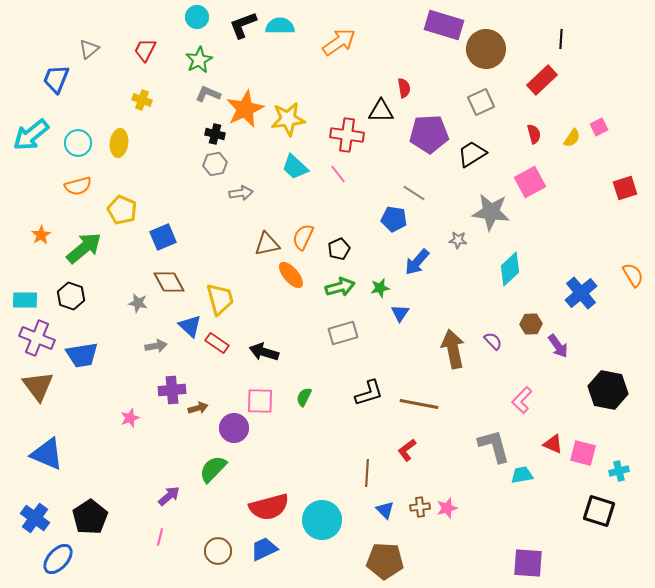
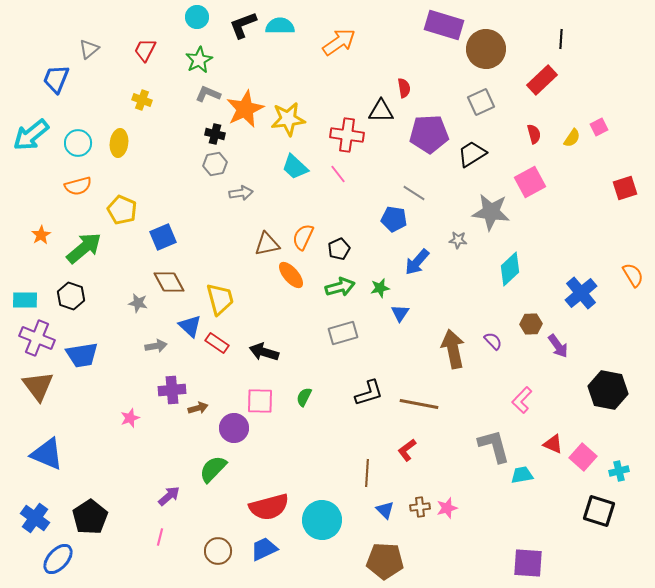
pink square at (583, 453): moved 4 px down; rotated 28 degrees clockwise
